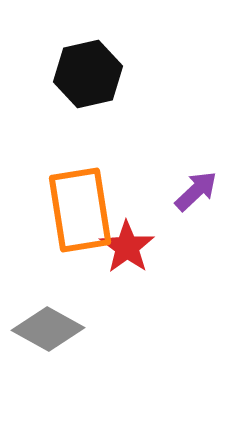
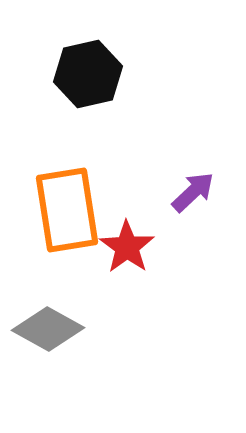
purple arrow: moved 3 px left, 1 px down
orange rectangle: moved 13 px left
